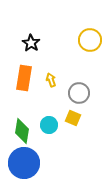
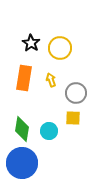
yellow circle: moved 30 px left, 8 px down
gray circle: moved 3 px left
yellow square: rotated 21 degrees counterclockwise
cyan circle: moved 6 px down
green diamond: moved 2 px up
blue circle: moved 2 px left
